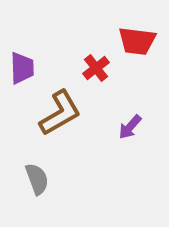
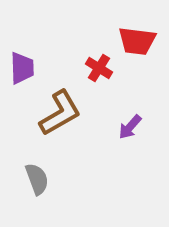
red cross: moved 3 px right; rotated 20 degrees counterclockwise
